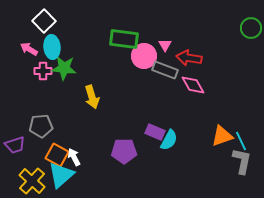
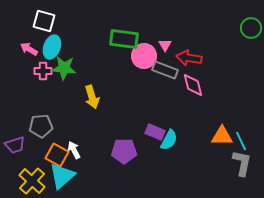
white square: rotated 30 degrees counterclockwise
cyan ellipse: rotated 25 degrees clockwise
pink diamond: rotated 15 degrees clockwise
orange triangle: rotated 20 degrees clockwise
white arrow: moved 7 px up
gray L-shape: moved 2 px down
cyan triangle: moved 1 px right, 1 px down
